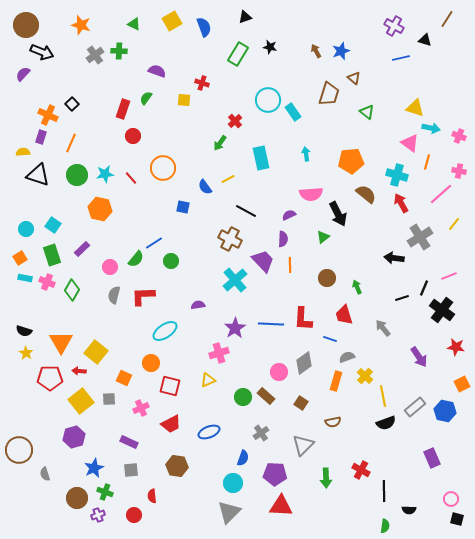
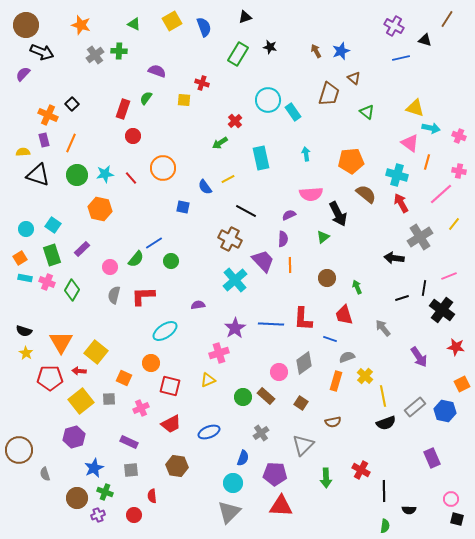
purple rectangle at (41, 137): moved 3 px right, 3 px down; rotated 32 degrees counterclockwise
green arrow at (220, 143): rotated 21 degrees clockwise
black line at (424, 288): rotated 14 degrees counterclockwise
